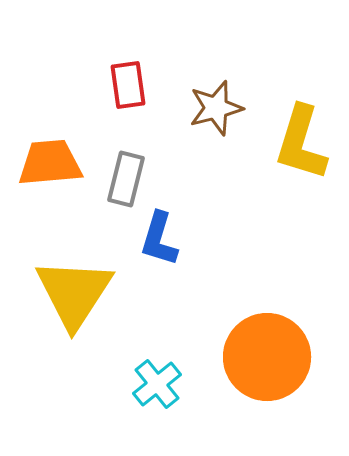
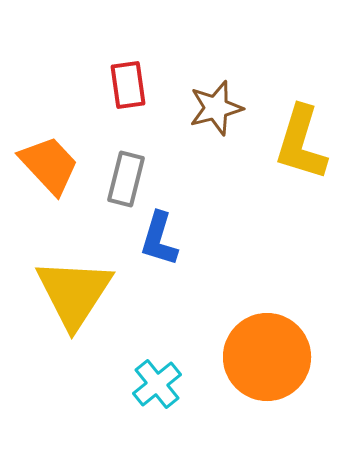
orange trapezoid: moved 1 px left, 2 px down; rotated 52 degrees clockwise
